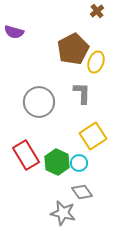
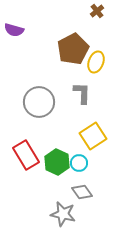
purple semicircle: moved 2 px up
gray star: moved 1 px down
